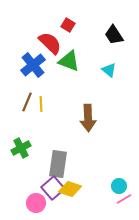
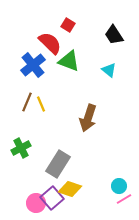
yellow line: rotated 21 degrees counterclockwise
brown arrow: rotated 20 degrees clockwise
gray rectangle: rotated 24 degrees clockwise
purple square: moved 1 px left, 10 px down
